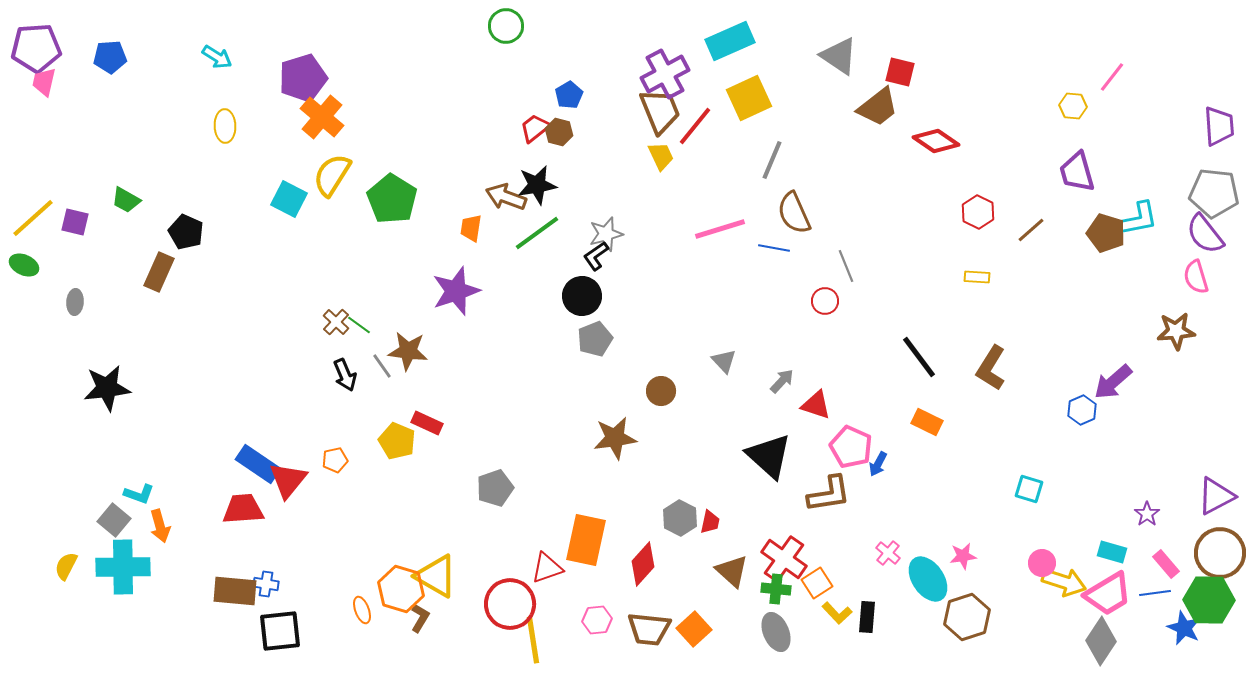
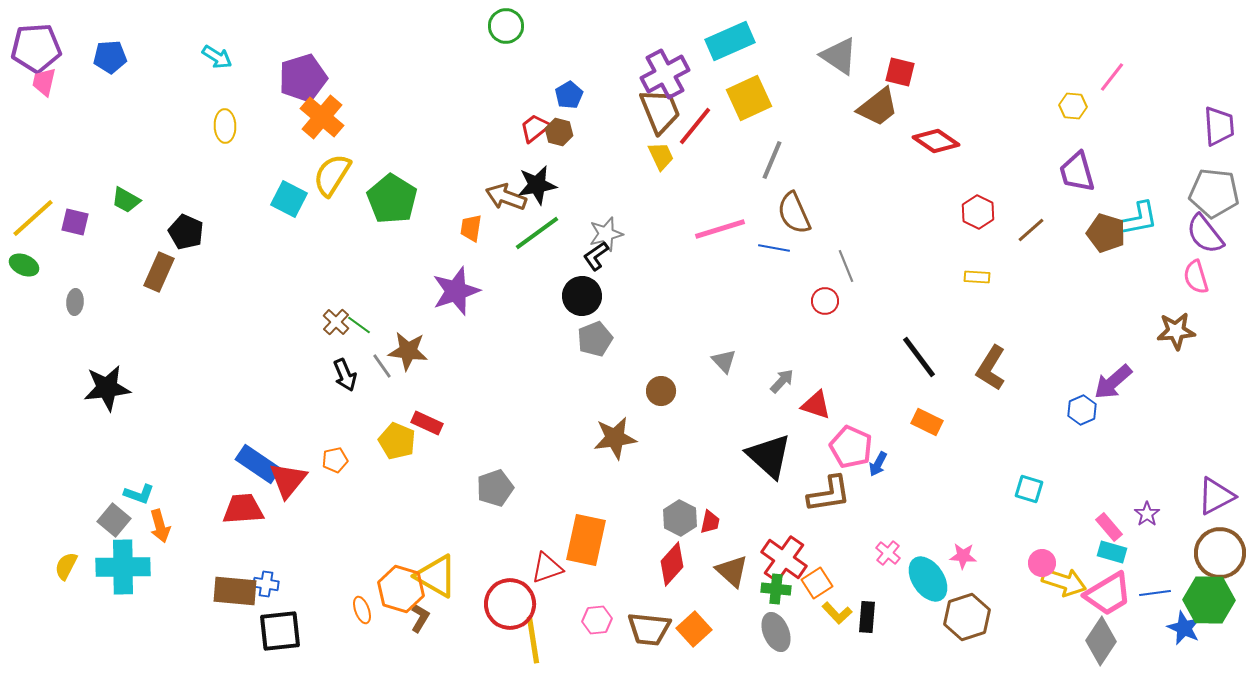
pink star at (963, 556): rotated 12 degrees clockwise
red diamond at (643, 564): moved 29 px right
pink rectangle at (1166, 564): moved 57 px left, 37 px up
